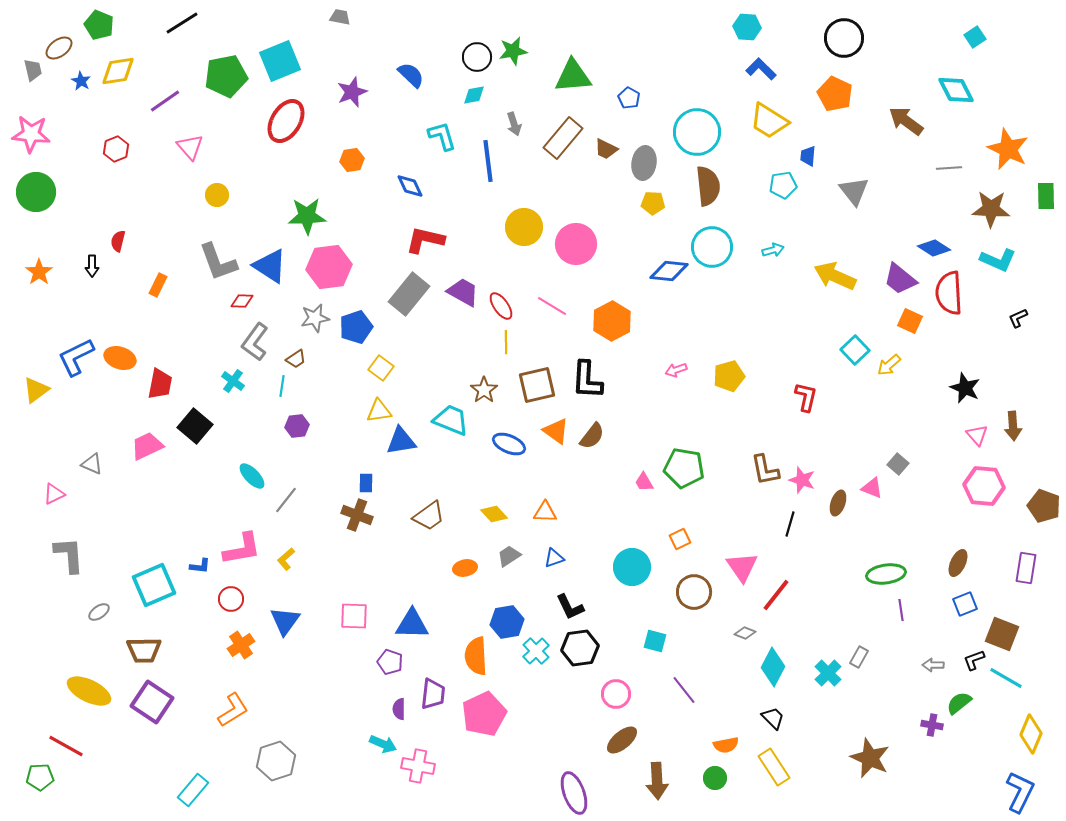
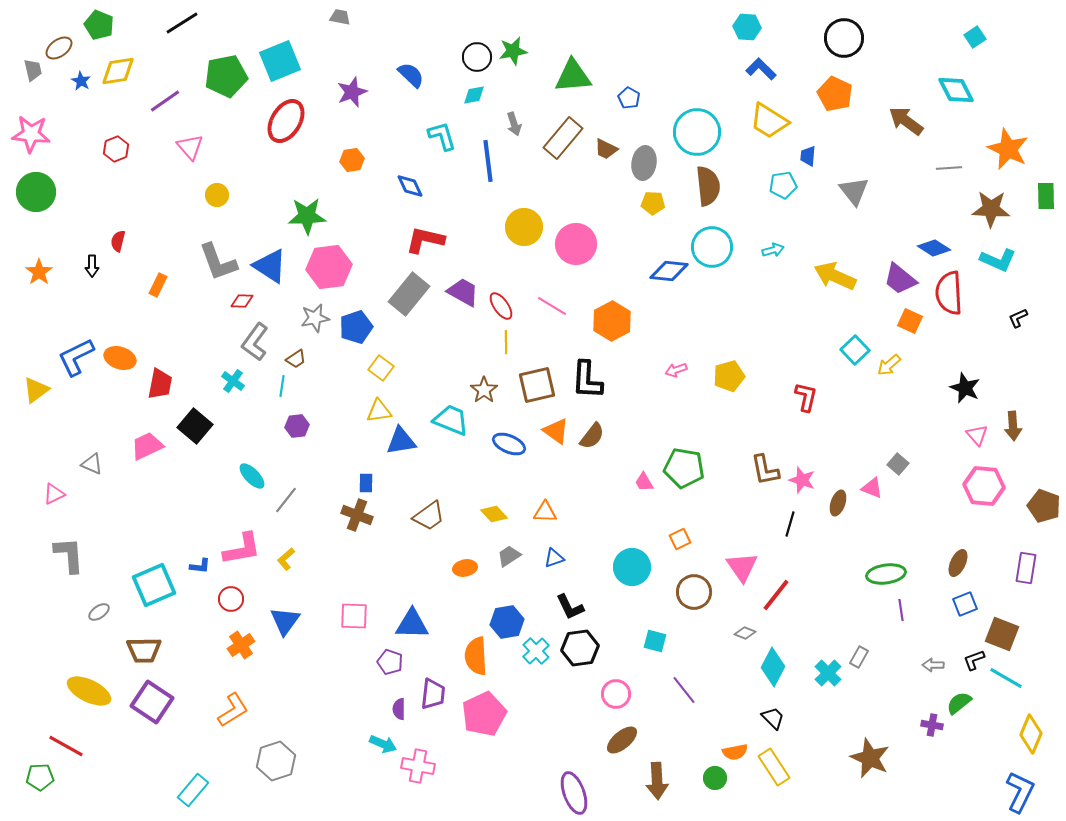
orange semicircle at (726, 745): moved 9 px right, 7 px down
